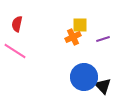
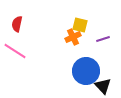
yellow square: rotated 14 degrees clockwise
blue circle: moved 2 px right, 6 px up
